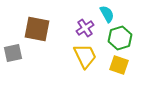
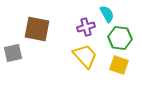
purple cross: moved 1 px right, 1 px up; rotated 18 degrees clockwise
green hexagon: rotated 25 degrees clockwise
yellow trapezoid: rotated 16 degrees counterclockwise
